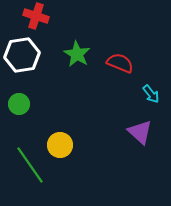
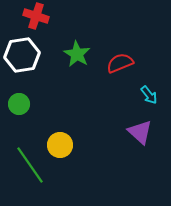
red semicircle: rotated 44 degrees counterclockwise
cyan arrow: moved 2 px left, 1 px down
